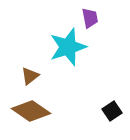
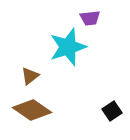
purple trapezoid: rotated 95 degrees clockwise
brown diamond: moved 1 px right, 1 px up
